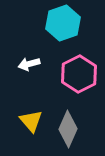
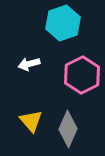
pink hexagon: moved 3 px right, 1 px down
